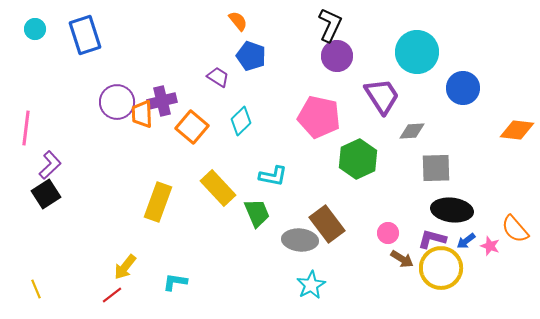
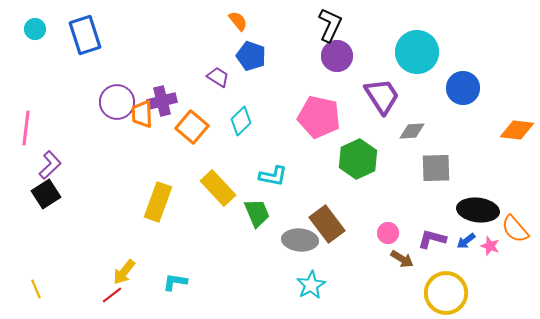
black ellipse at (452, 210): moved 26 px right
yellow arrow at (125, 267): moved 1 px left, 5 px down
yellow circle at (441, 268): moved 5 px right, 25 px down
